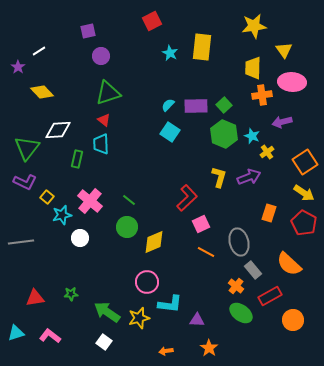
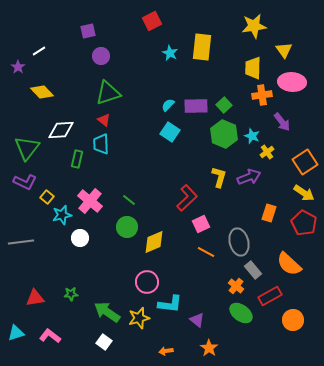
purple arrow at (282, 122): rotated 114 degrees counterclockwise
white diamond at (58, 130): moved 3 px right
purple triangle at (197, 320): rotated 35 degrees clockwise
